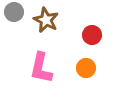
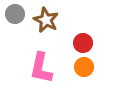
gray circle: moved 1 px right, 2 px down
red circle: moved 9 px left, 8 px down
orange circle: moved 2 px left, 1 px up
